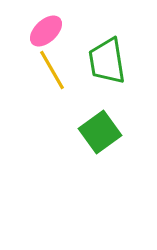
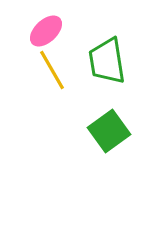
green square: moved 9 px right, 1 px up
